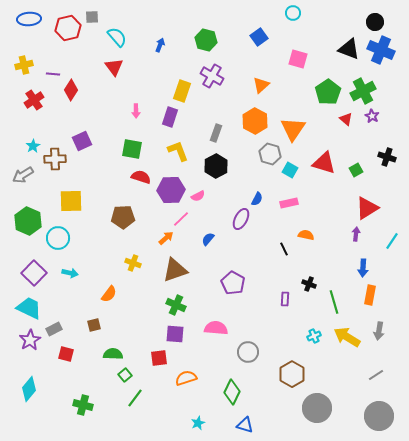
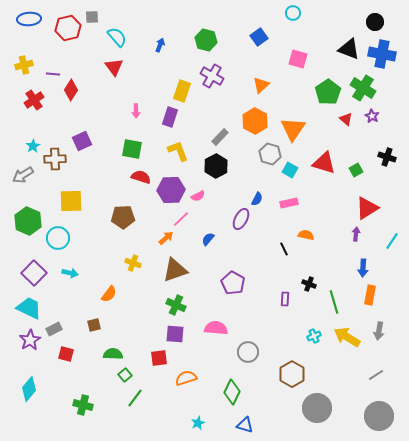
blue cross at (381, 50): moved 1 px right, 4 px down; rotated 12 degrees counterclockwise
green cross at (363, 91): moved 3 px up; rotated 30 degrees counterclockwise
gray rectangle at (216, 133): moved 4 px right, 4 px down; rotated 24 degrees clockwise
